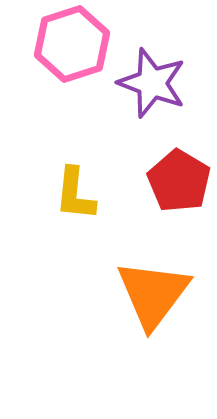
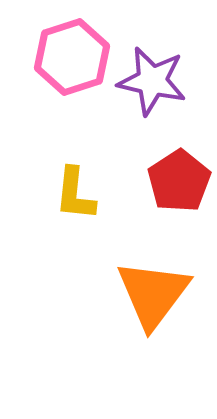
pink hexagon: moved 13 px down
purple star: moved 2 px up; rotated 8 degrees counterclockwise
red pentagon: rotated 8 degrees clockwise
